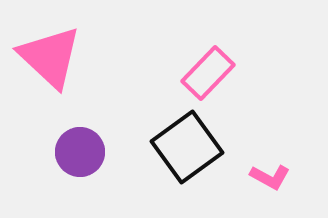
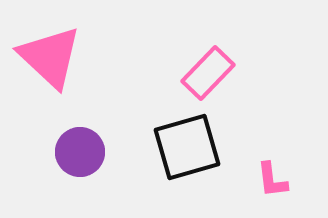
black square: rotated 20 degrees clockwise
pink L-shape: moved 2 px right, 3 px down; rotated 54 degrees clockwise
